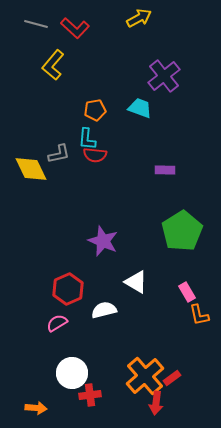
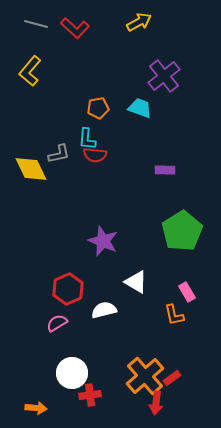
yellow arrow: moved 4 px down
yellow L-shape: moved 23 px left, 6 px down
orange pentagon: moved 3 px right, 2 px up
orange L-shape: moved 25 px left
